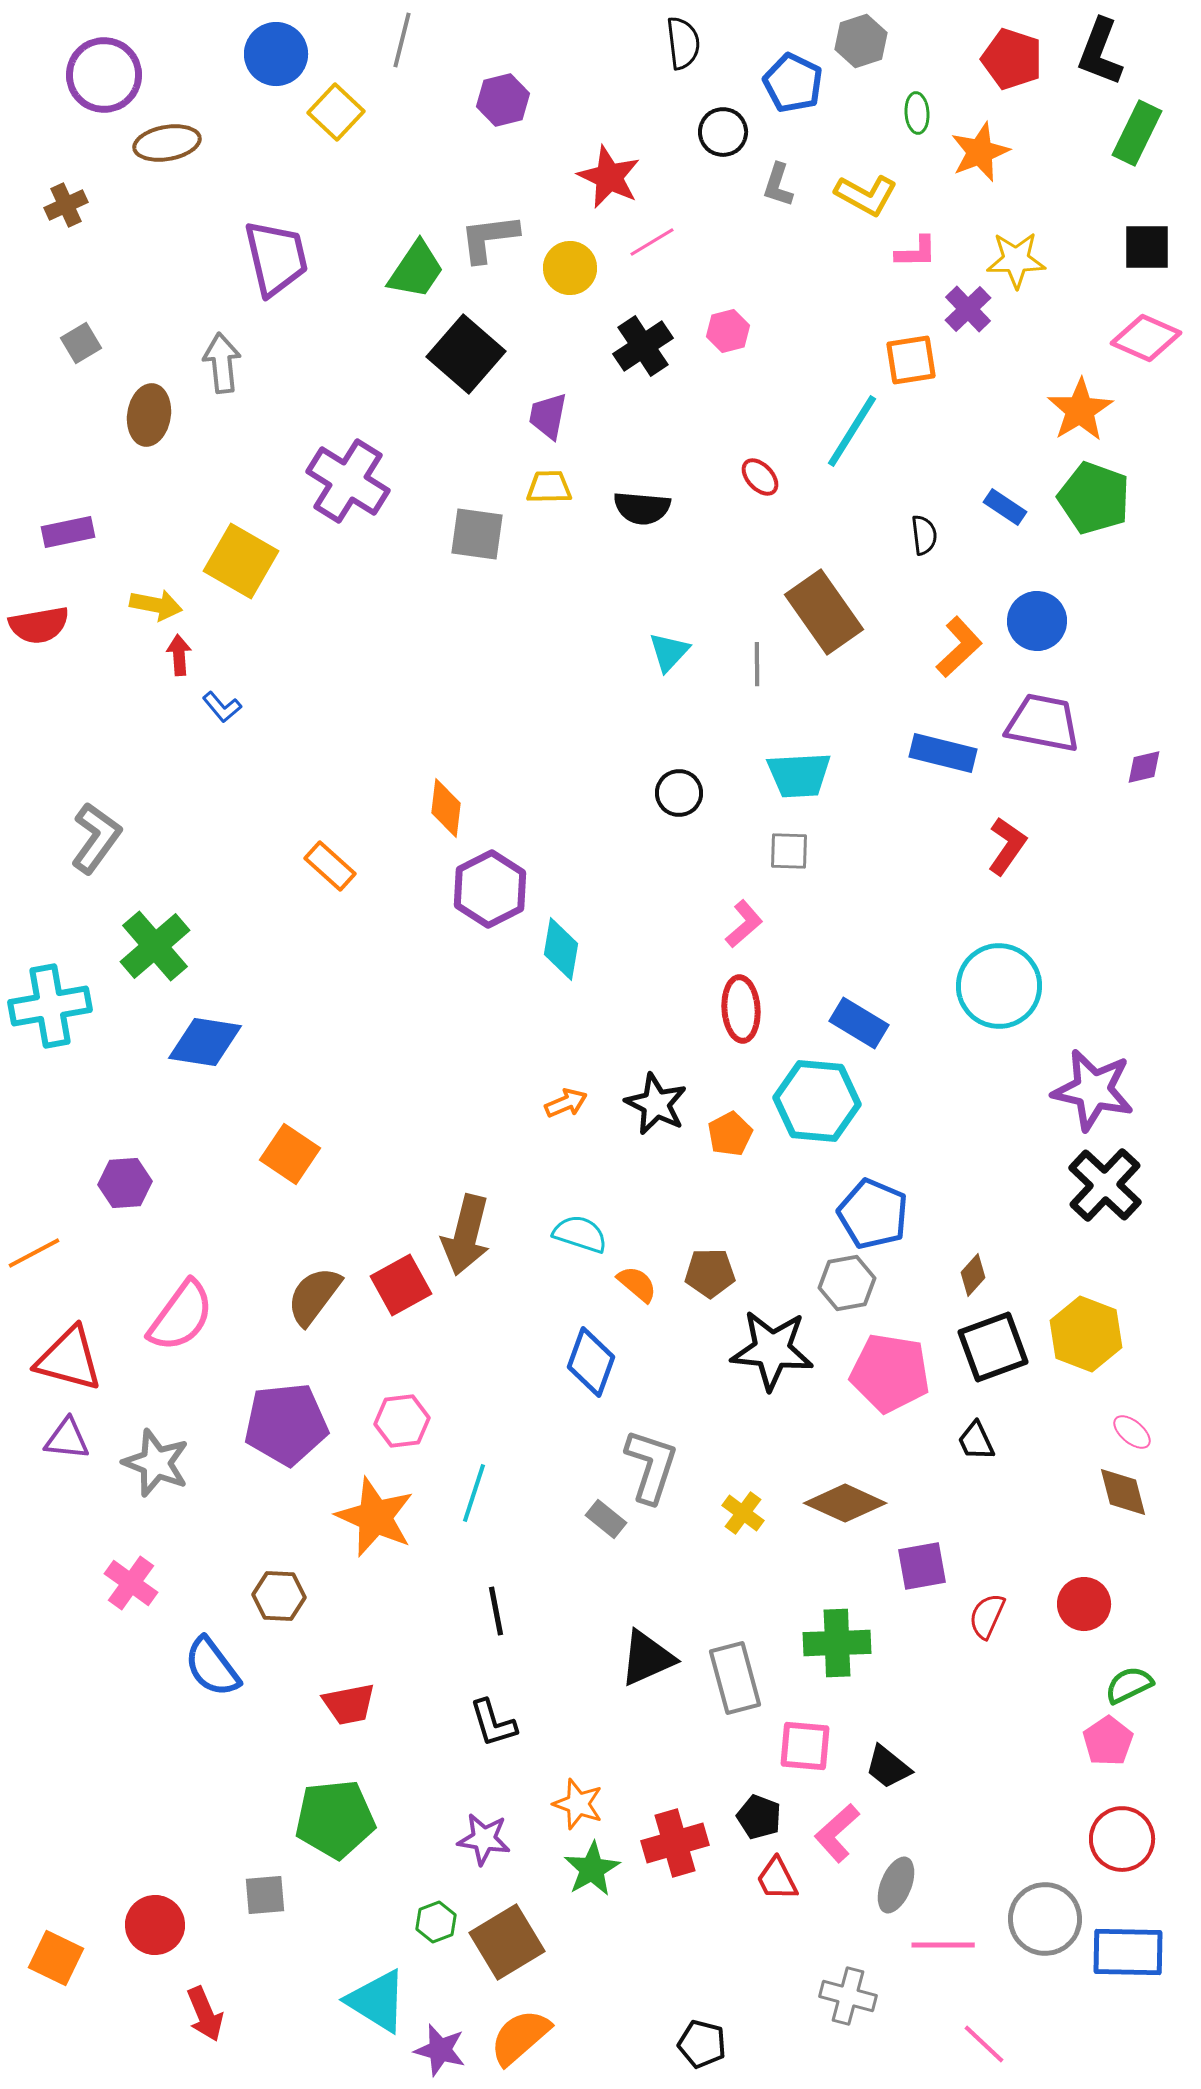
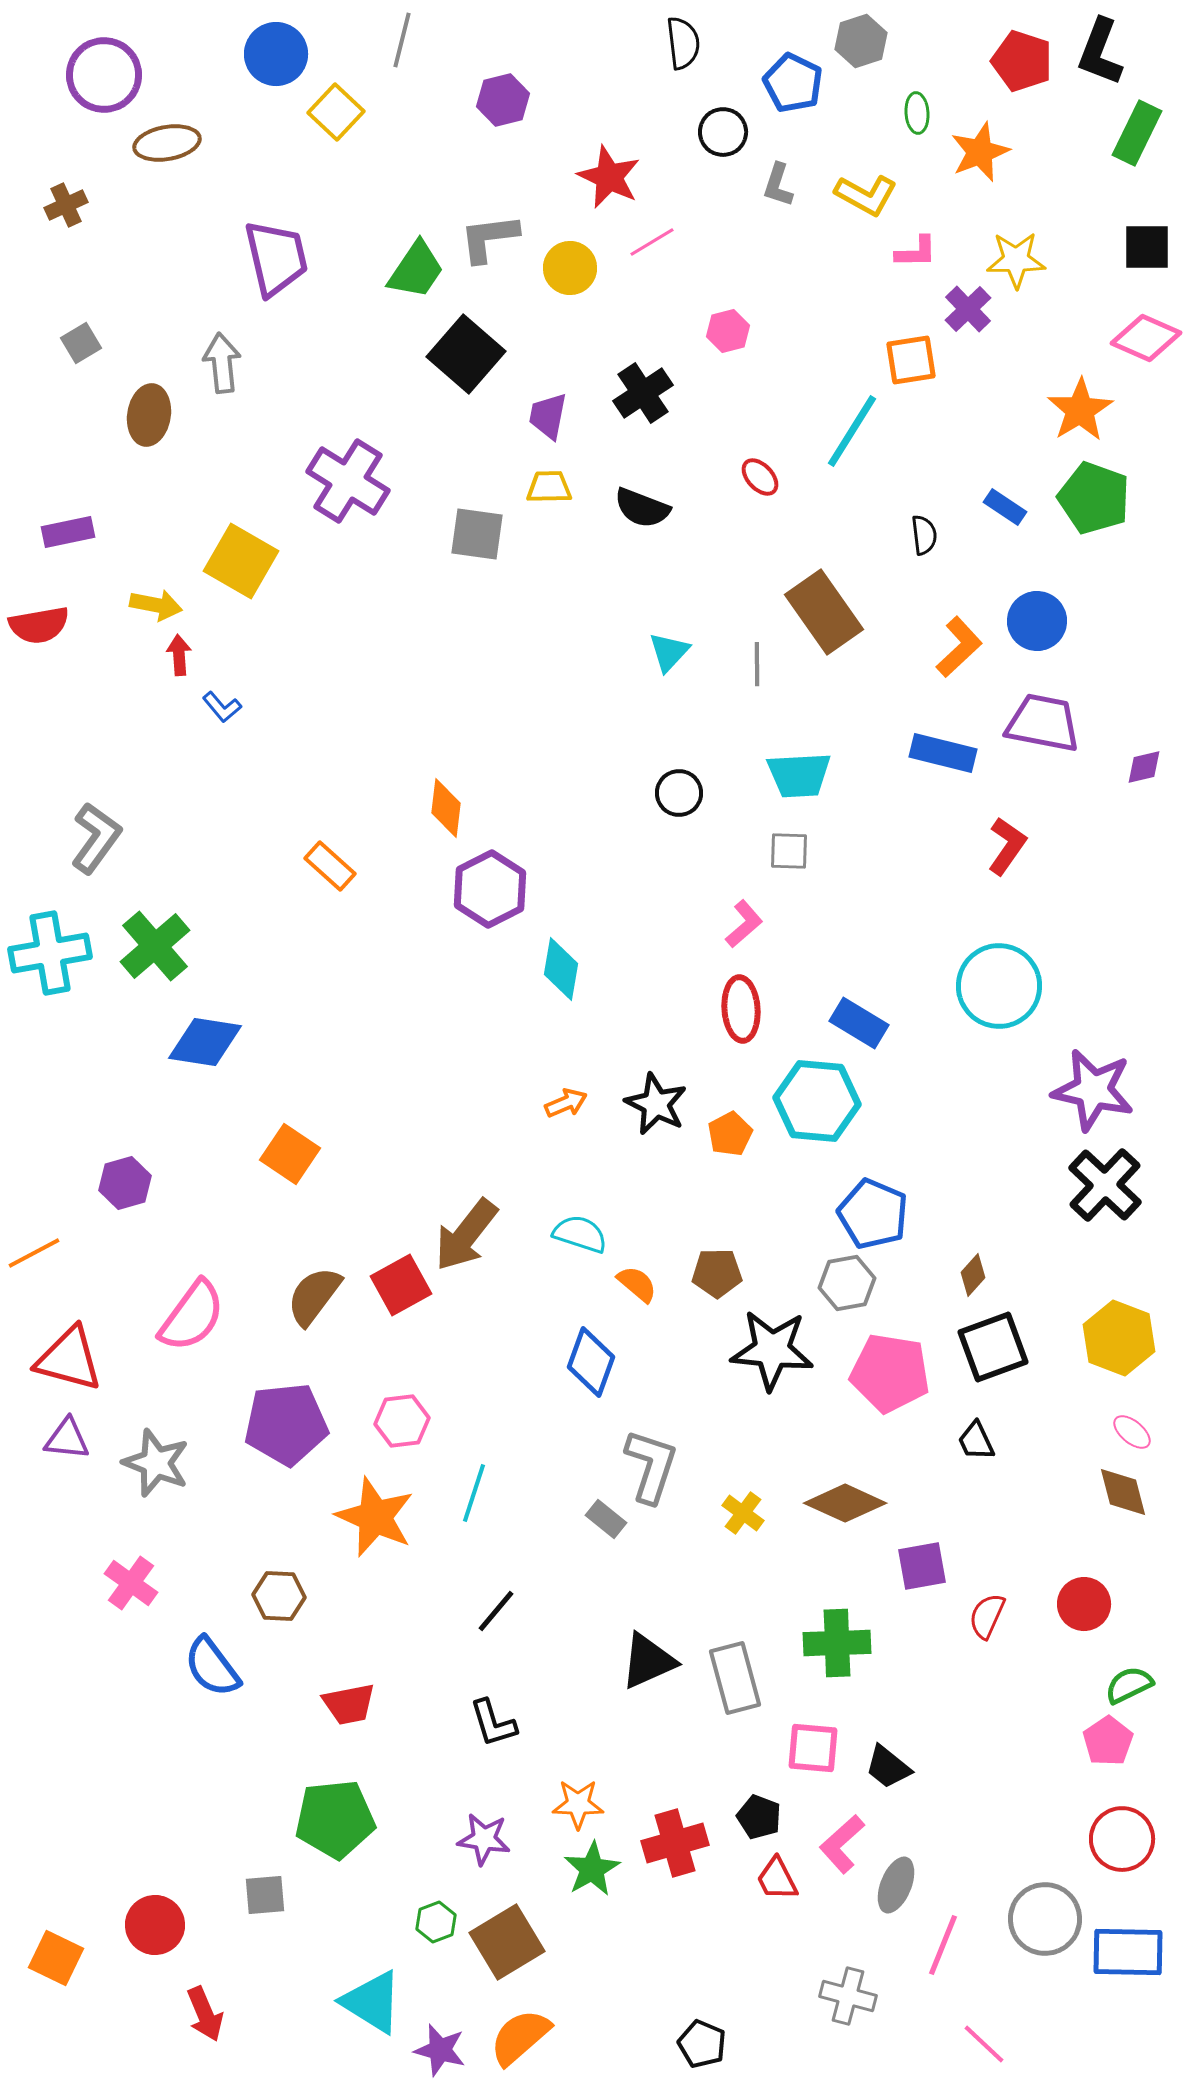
red pentagon at (1012, 59): moved 10 px right, 2 px down
black cross at (643, 346): moved 47 px down
black semicircle at (642, 508): rotated 16 degrees clockwise
cyan diamond at (561, 949): moved 20 px down
cyan cross at (50, 1006): moved 53 px up
purple hexagon at (125, 1183): rotated 12 degrees counterclockwise
brown arrow at (466, 1235): rotated 24 degrees clockwise
brown pentagon at (710, 1273): moved 7 px right
pink semicircle at (181, 1316): moved 11 px right
yellow hexagon at (1086, 1334): moved 33 px right, 4 px down
black line at (496, 1611): rotated 51 degrees clockwise
black triangle at (647, 1658): moved 1 px right, 3 px down
pink square at (805, 1746): moved 8 px right, 2 px down
orange star at (578, 1804): rotated 18 degrees counterclockwise
pink L-shape at (837, 1833): moved 5 px right, 11 px down
pink line at (943, 1945): rotated 68 degrees counterclockwise
cyan triangle at (377, 2001): moved 5 px left, 1 px down
black pentagon at (702, 2044): rotated 9 degrees clockwise
